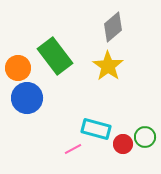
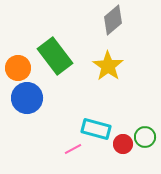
gray diamond: moved 7 px up
